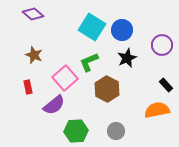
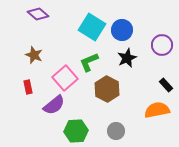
purple diamond: moved 5 px right
